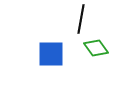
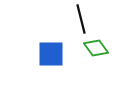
black line: rotated 24 degrees counterclockwise
